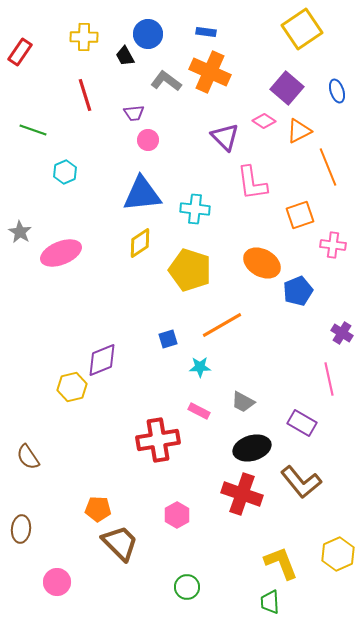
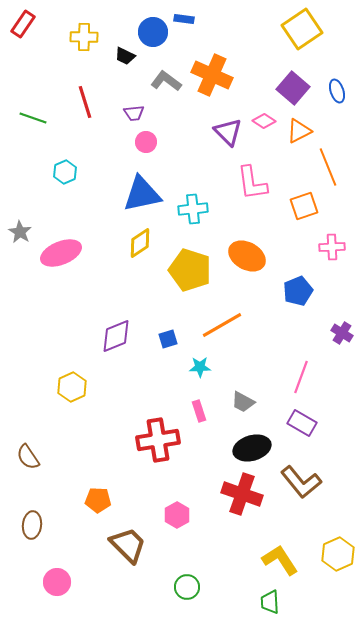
blue rectangle at (206, 32): moved 22 px left, 13 px up
blue circle at (148, 34): moved 5 px right, 2 px up
red rectangle at (20, 52): moved 3 px right, 28 px up
black trapezoid at (125, 56): rotated 35 degrees counterclockwise
orange cross at (210, 72): moved 2 px right, 3 px down
purple square at (287, 88): moved 6 px right
red line at (85, 95): moved 7 px down
green line at (33, 130): moved 12 px up
purple triangle at (225, 137): moved 3 px right, 5 px up
pink circle at (148, 140): moved 2 px left, 2 px down
blue triangle at (142, 194): rotated 6 degrees counterclockwise
cyan cross at (195, 209): moved 2 px left; rotated 12 degrees counterclockwise
orange square at (300, 215): moved 4 px right, 9 px up
pink cross at (333, 245): moved 1 px left, 2 px down; rotated 10 degrees counterclockwise
orange ellipse at (262, 263): moved 15 px left, 7 px up
purple diamond at (102, 360): moved 14 px right, 24 px up
pink line at (329, 379): moved 28 px left, 2 px up; rotated 32 degrees clockwise
yellow hexagon at (72, 387): rotated 12 degrees counterclockwise
pink rectangle at (199, 411): rotated 45 degrees clockwise
orange pentagon at (98, 509): moved 9 px up
brown ellipse at (21, 529): moved 11 px right, 4 px up
brown trapezoid at (120, 543): moved 8 px right, 2 px down
yellow L-shape at (281, 563): moved 1 px left, 3 px up; rotated 12 degrees counterclockwise
